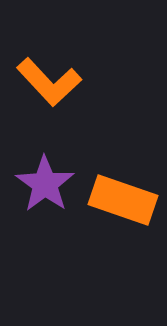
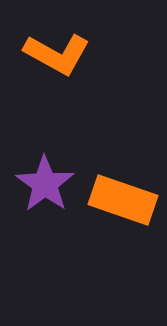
orange L-shape: moved 8 px right, 28 px up; rotated 18 degrees counterclockwise
